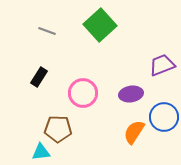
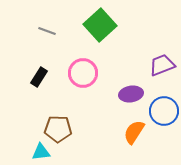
pink circle: moved 20 px up
blue circle: moved 6 px up
